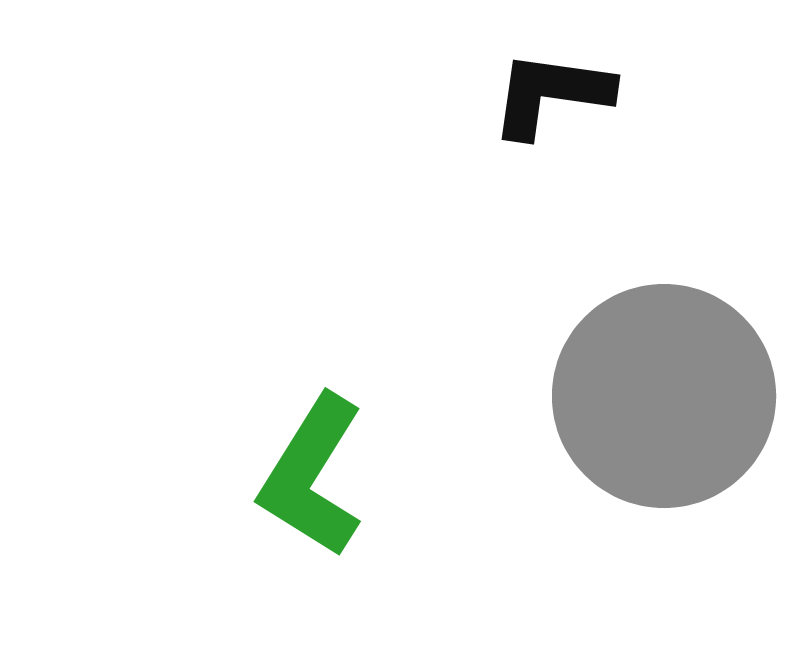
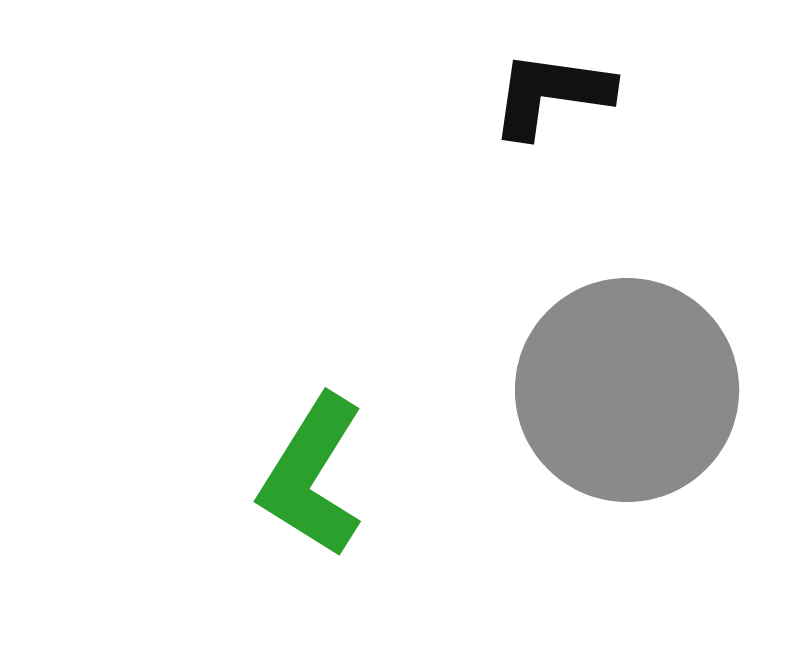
gray circle: moved 37 px left, 6 px up
